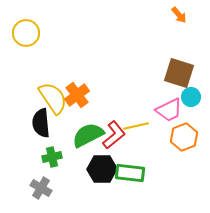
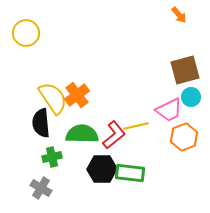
brown square: moved 6 px right, 3 px up; rotated 32 degrees counterclockwise
green semicircle: moved 6 px left, 1 px up; rotated 28 degrees clockwise
